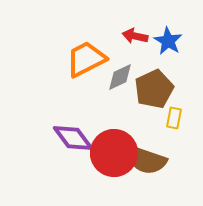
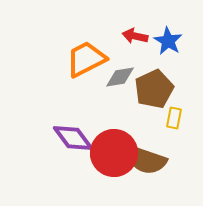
gray diamond: rotated 16 degrees clockwise
